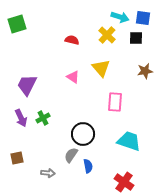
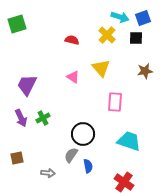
blue square: rotated 28 degrees counterclockwise
